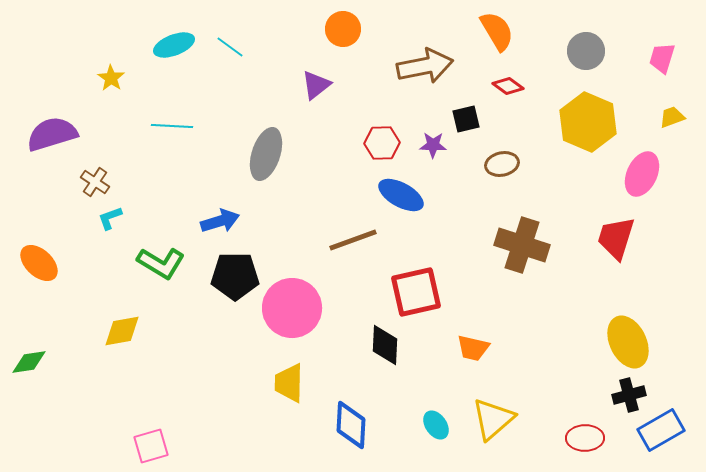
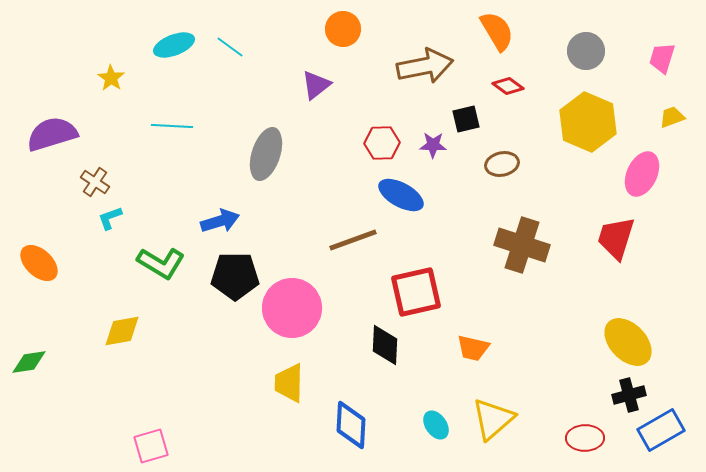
yellow ellipse at (628, 342): rotated 18 degrees counterclockwise
